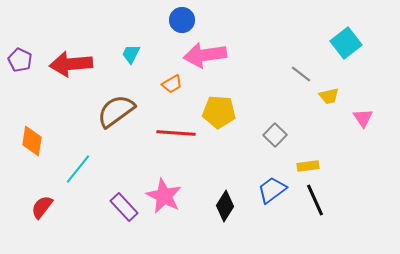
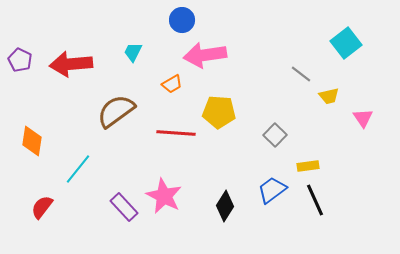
cyan trapezoid: moved 2 px right, 2 px up
